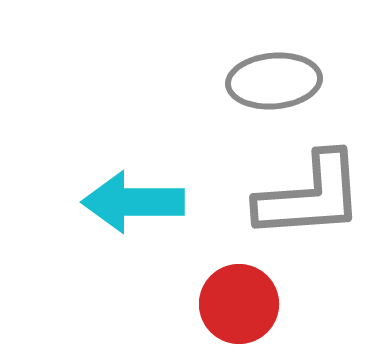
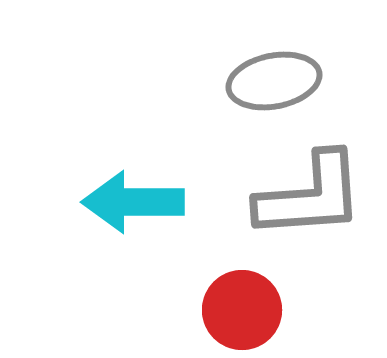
gray ellipse: rotated 6 degrees counterclockwise
red circle: moved 3 px right, 6 px down
